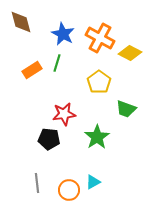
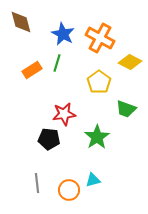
yellow diamond: moved 9 px down
cyan triangle: moved 2 px up; rotated 14 degrees clockwise
